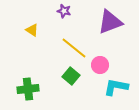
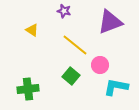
yellow line: moved 1 px right, 3 px up
